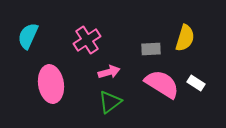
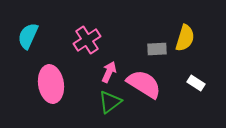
gray rectangle: moved 6 px right
pink arrow: rotated 50 degrees counterclockwise
pink semicircle: moved 18 px left
